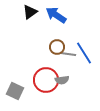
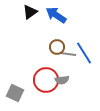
gray square: moved 2 px down
